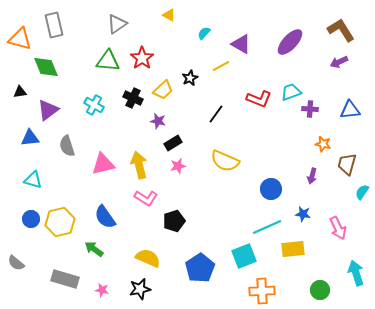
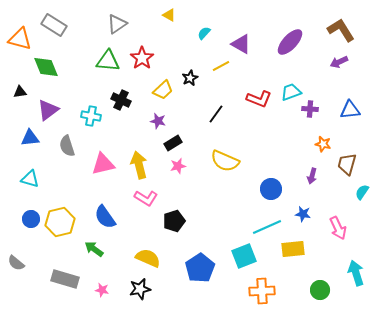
gray rectangle at (54, 25): rotated 45 degrees counterclockwise
black cross at (133, 98): moved 12 px left, 2 px down
cyan cross at (94, 105): moved 3 px left, 11 px down; rotated 18 degrees counterclockwise
cyan triangle at (33, 180): moved 3 px left, 1 px up
